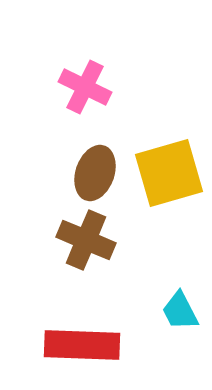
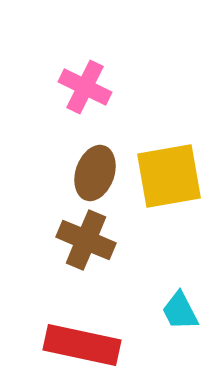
yellow square: moved 3 px down; rotated 6 degrees clockwise
red rectangle: rotated 10 degrees clockwise
